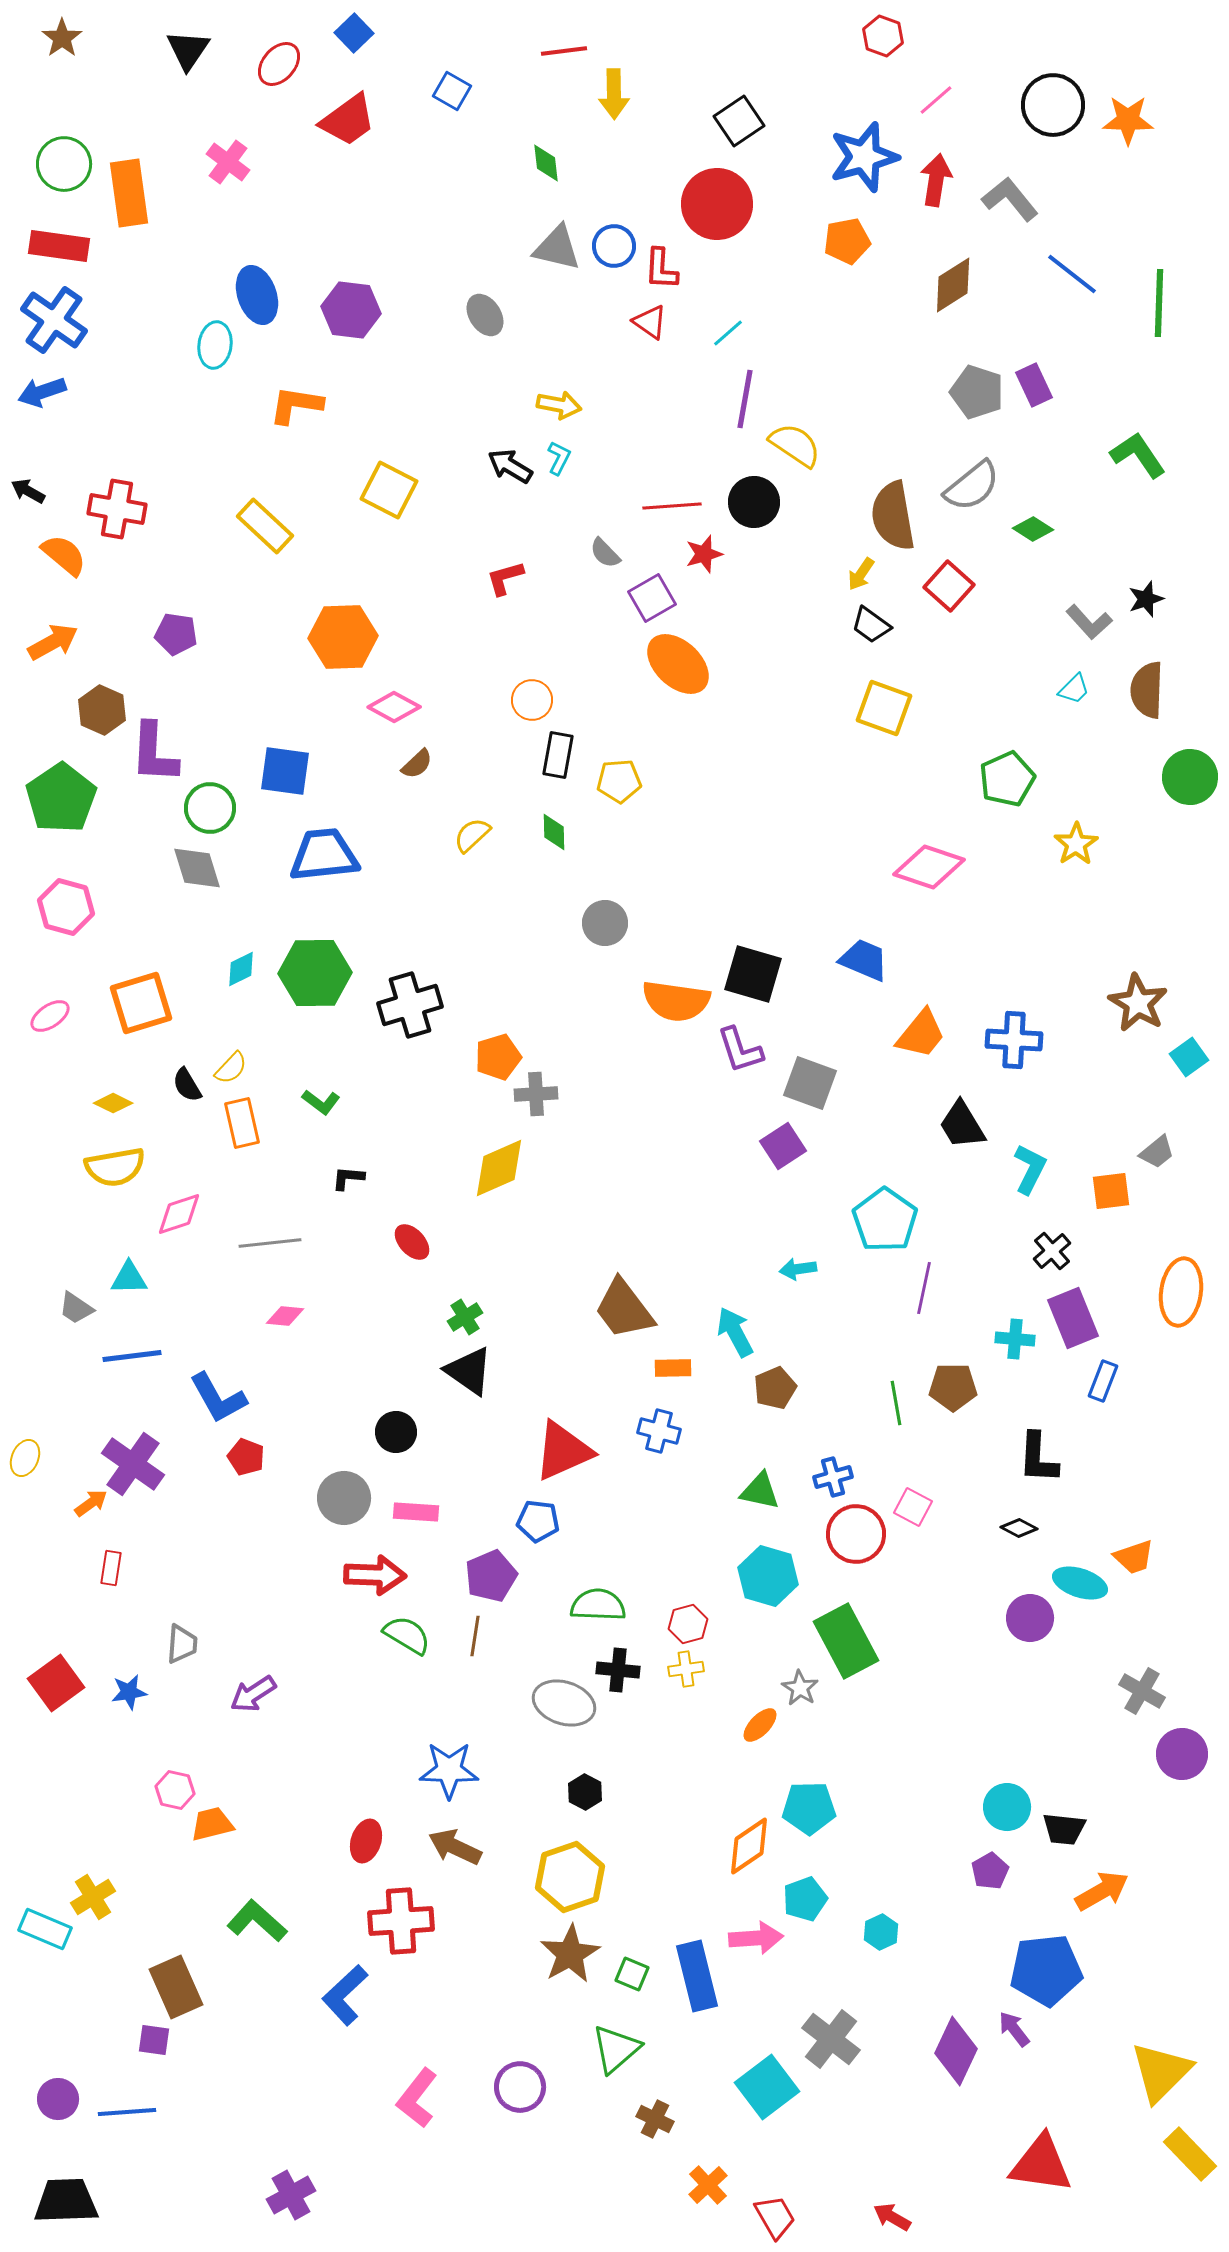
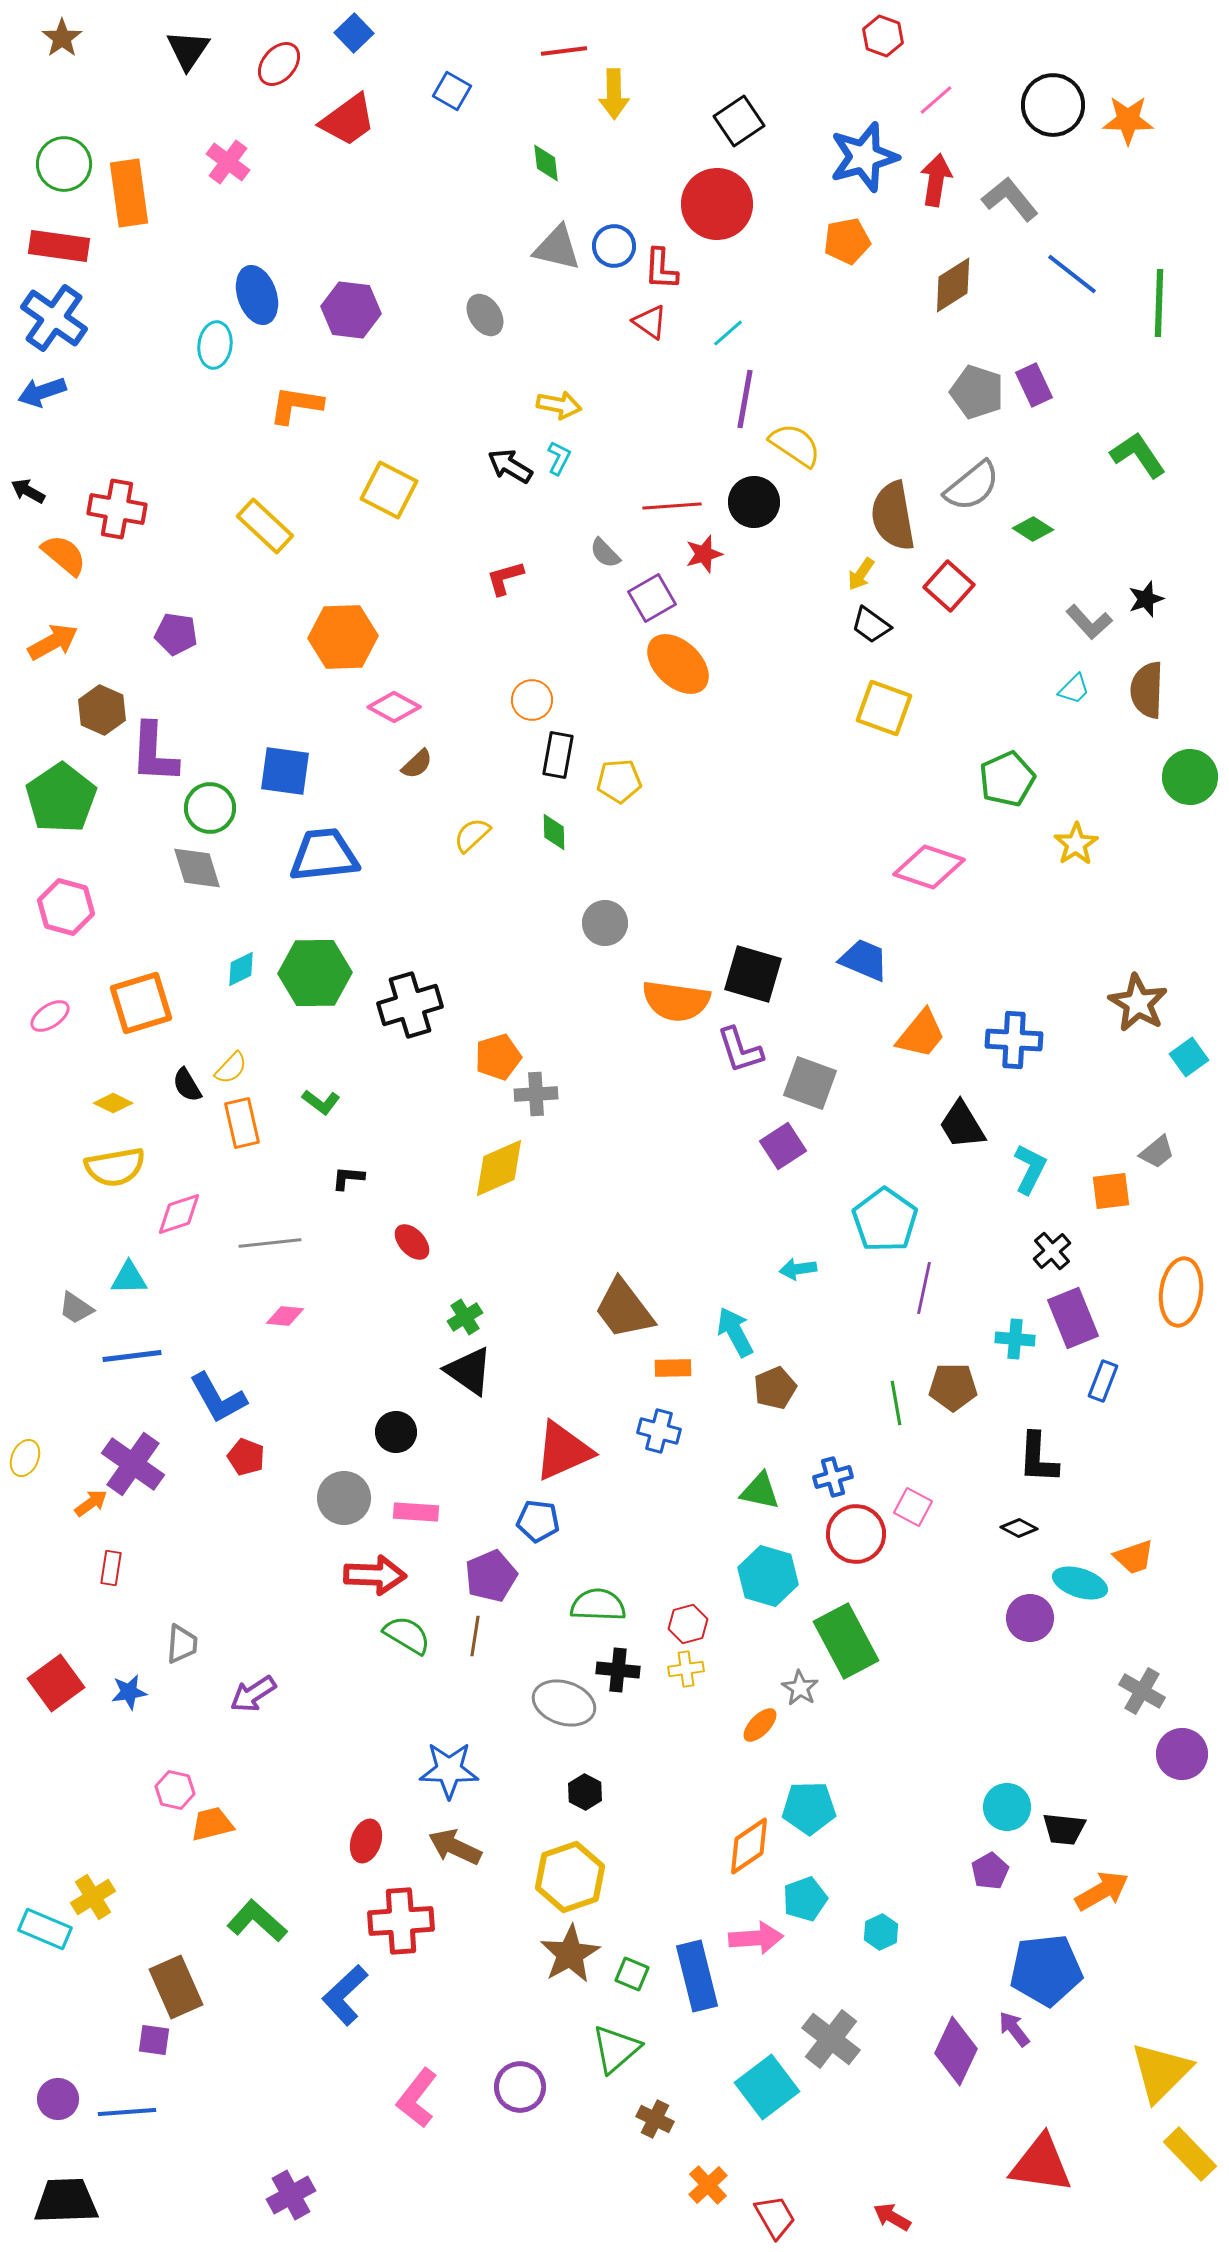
blue cross at (54, 320): moved 2 px up
